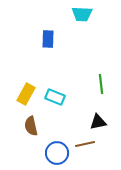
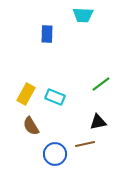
cyan trapezoid: moved 1 px right, 1 px down
blue rectangle: moved 1 px left, 5 px up
green line: rotated 60 degrees clockwise
brown semicircle: rotated 18 degrees counterclockwise
blue circle: moved 2 px left, 1 px down
